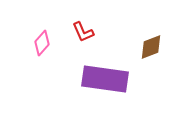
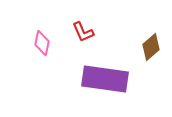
pink diamond: rotated 30 degrees counterclockwise
brown diamond: rotated 20 degrees counterclockwise
